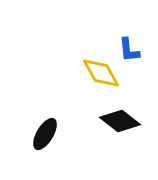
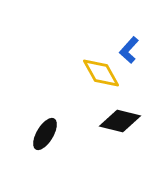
blue L-shape: rotated 48 degrees clockwise
black diamond: rotated 24 degrees counterclockwise
